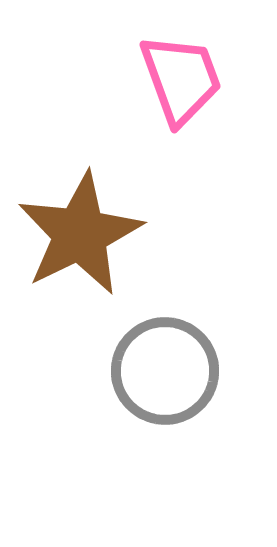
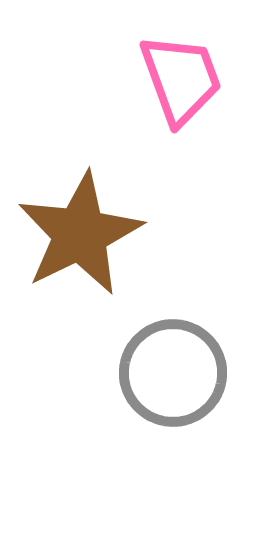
gray circle: moved 8 px right, 2 px down
